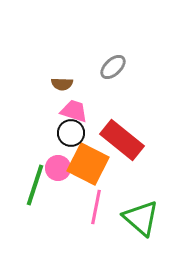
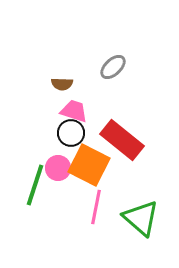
orange square: moved 1 px right, 1 px down
